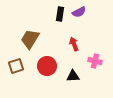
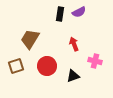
black triangle: rotated 16 degrees counterclockwise
